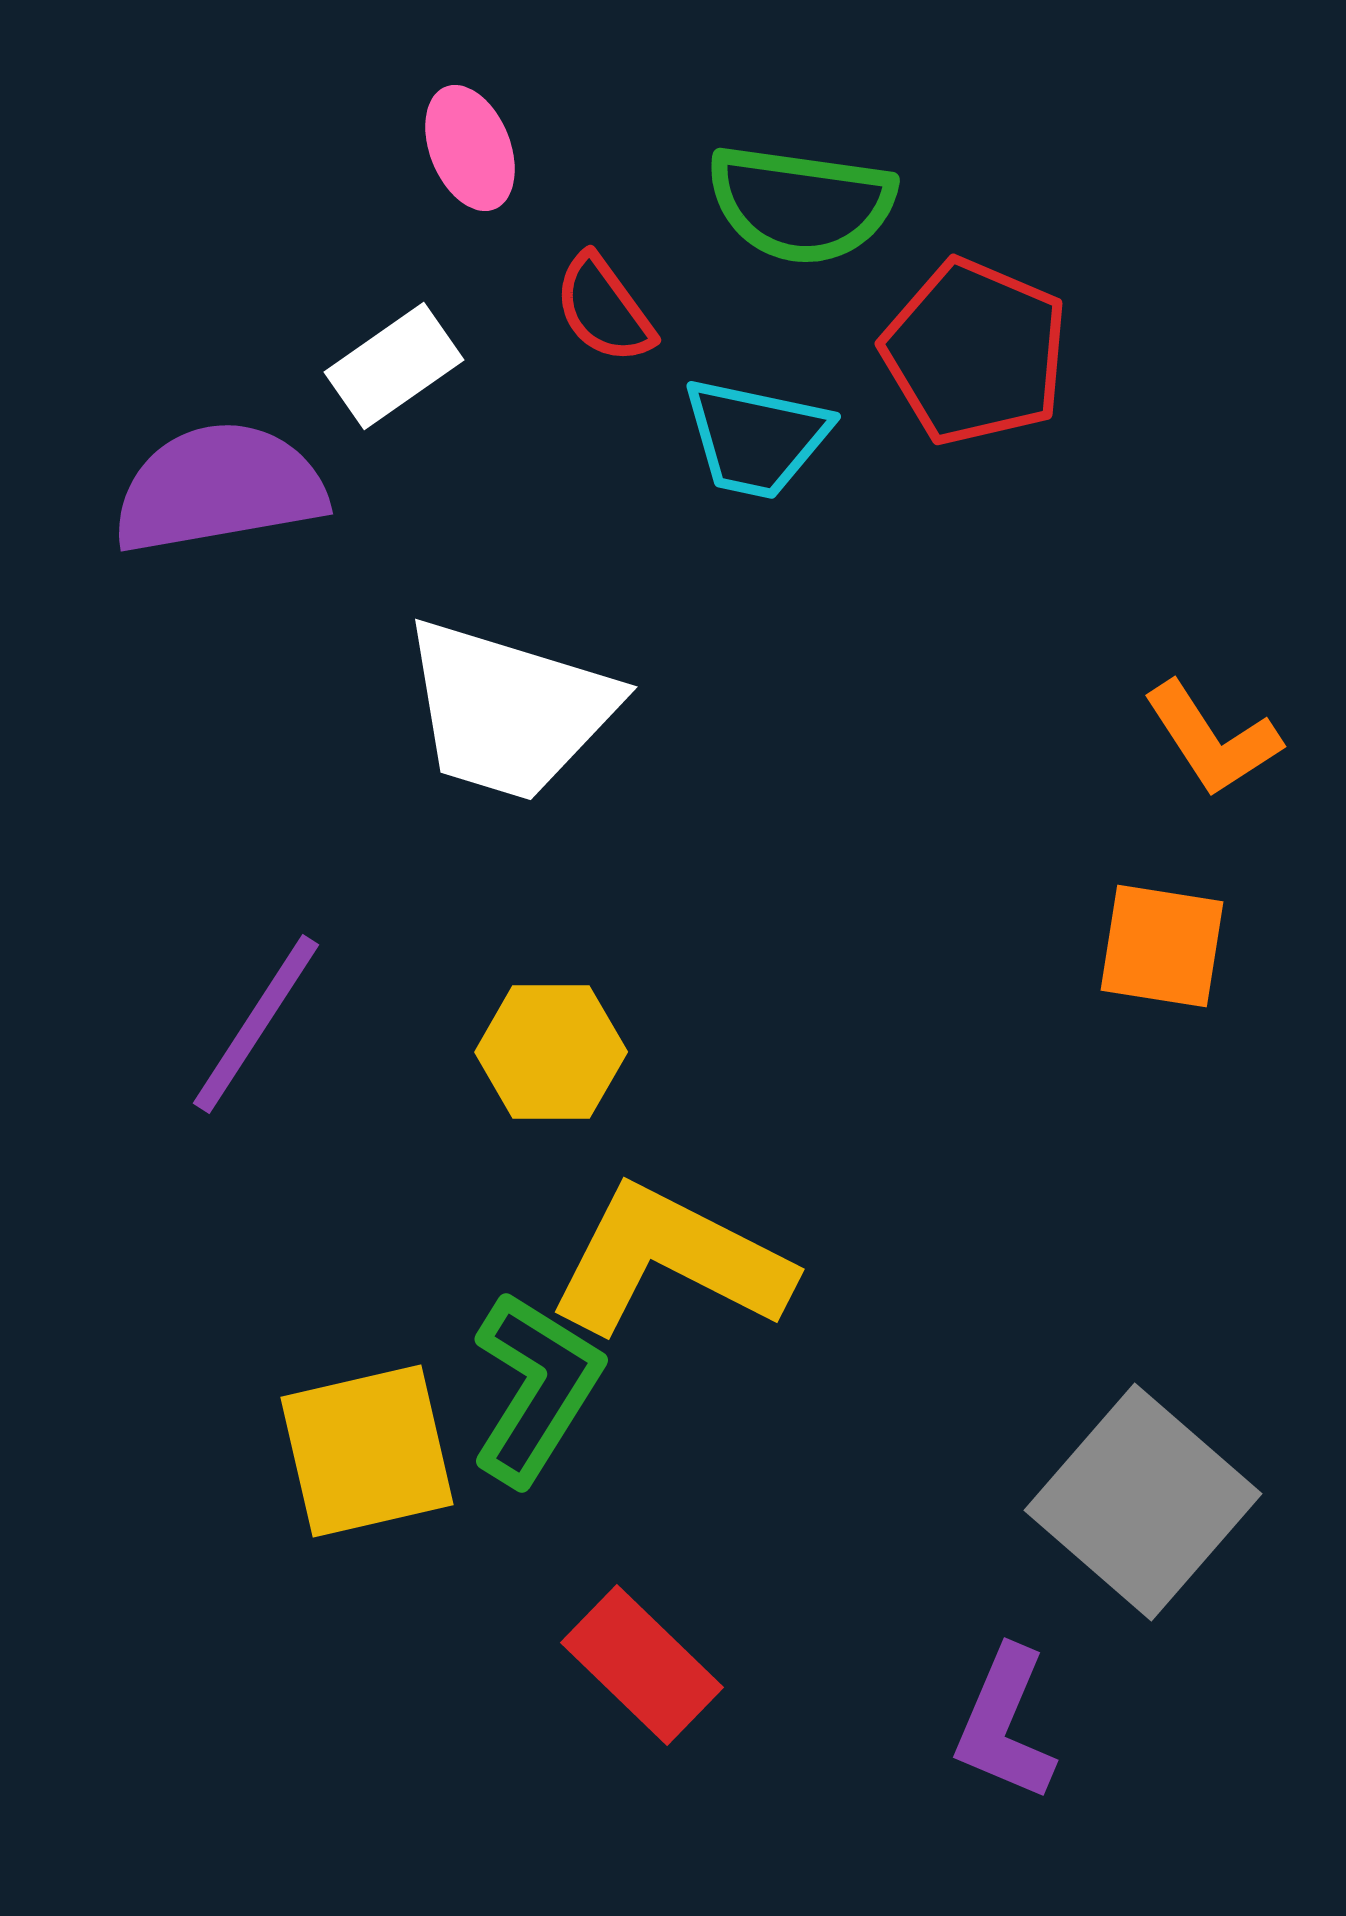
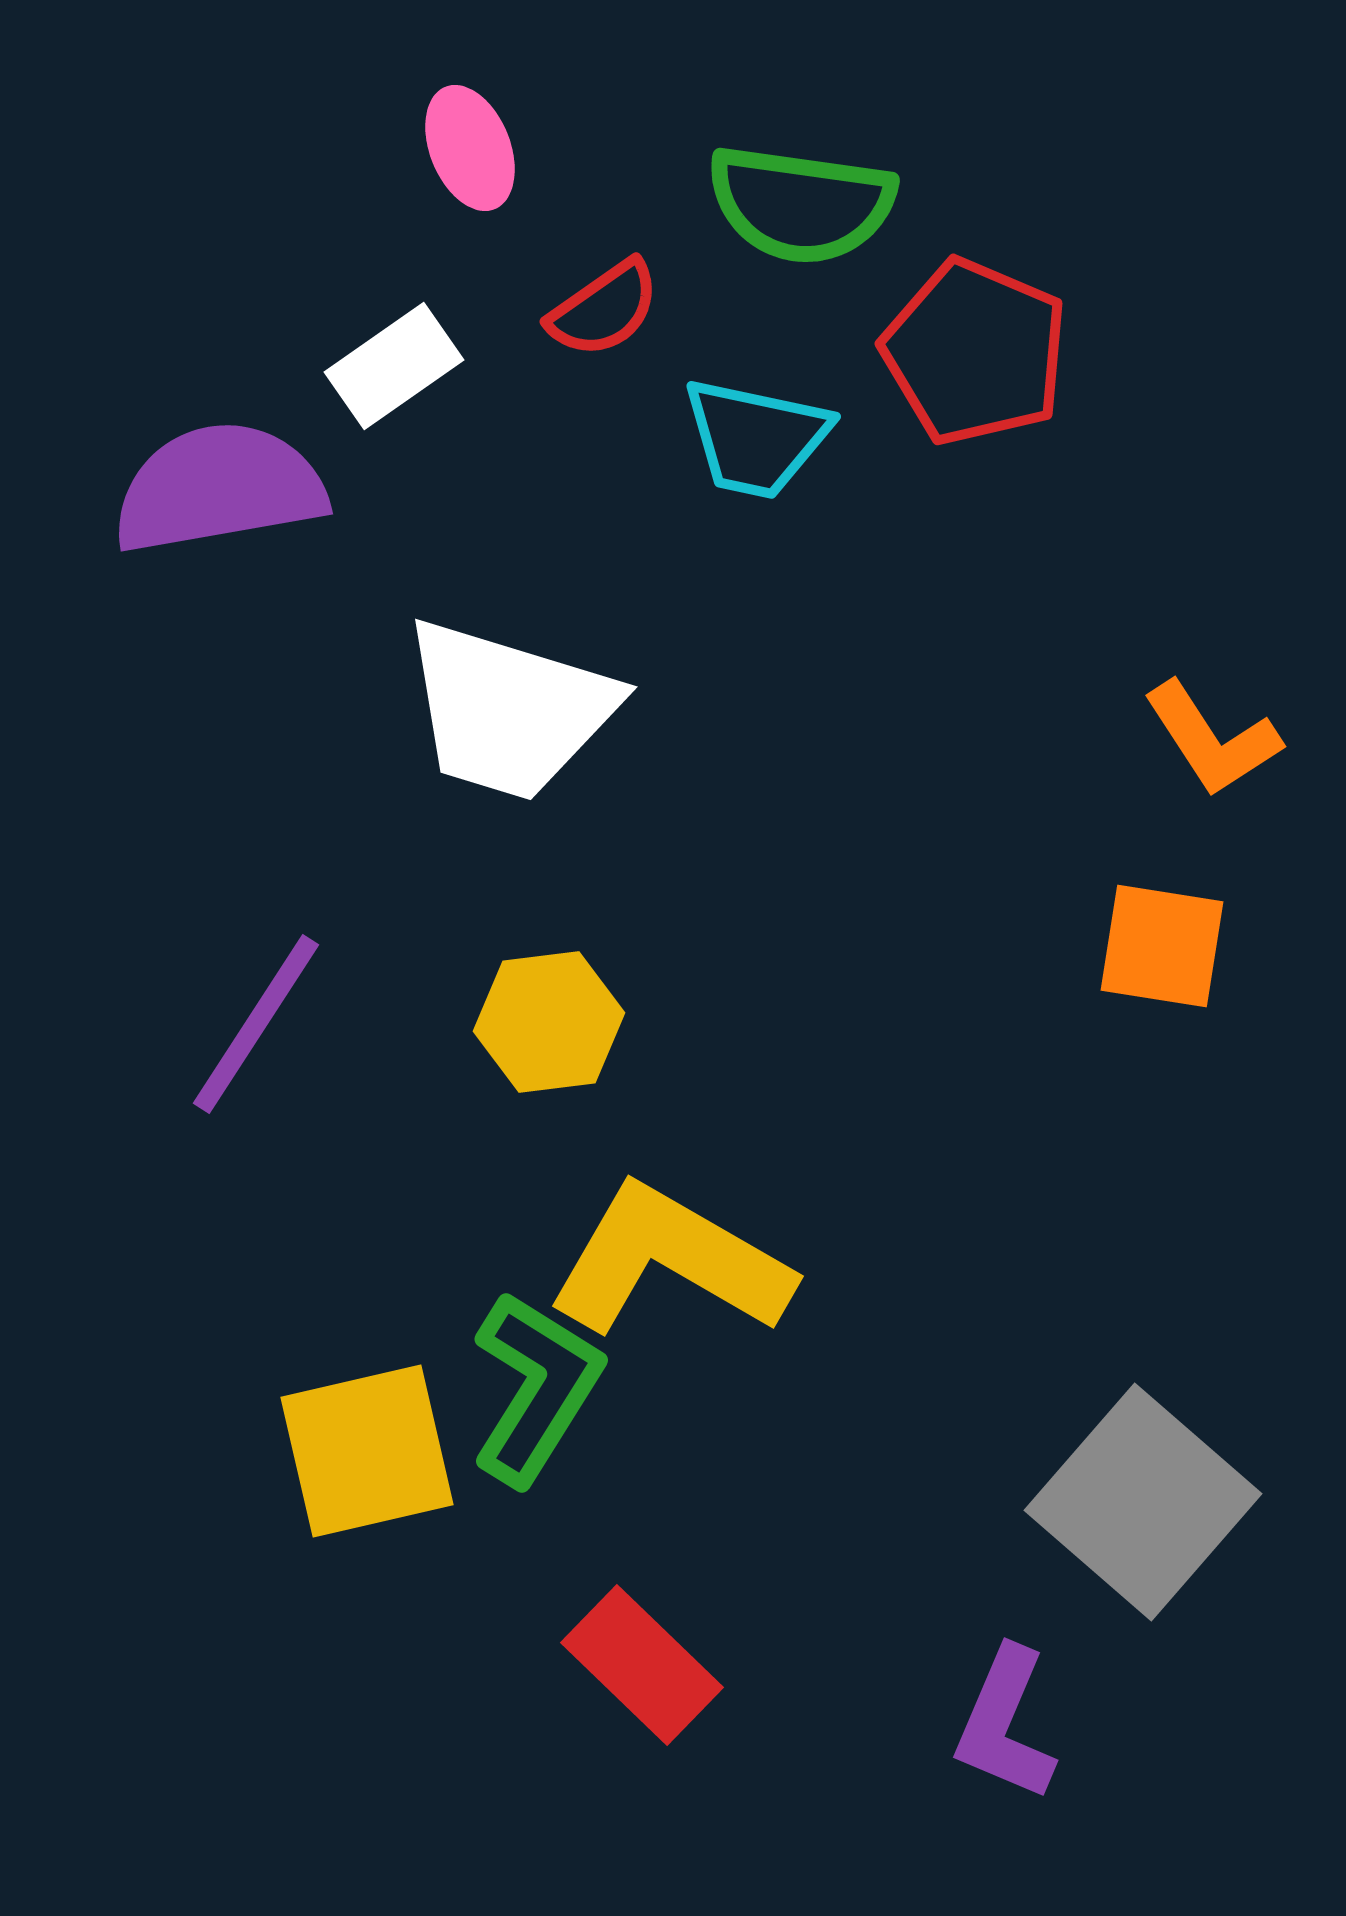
red semicircle: rotated 89 degrees counterclockwise
yellow hexagon: moved 2 px left, 30 px up; rotated 7 degrees counterclockwise
yellow L-shape: rotated 3 degrees clockwise
